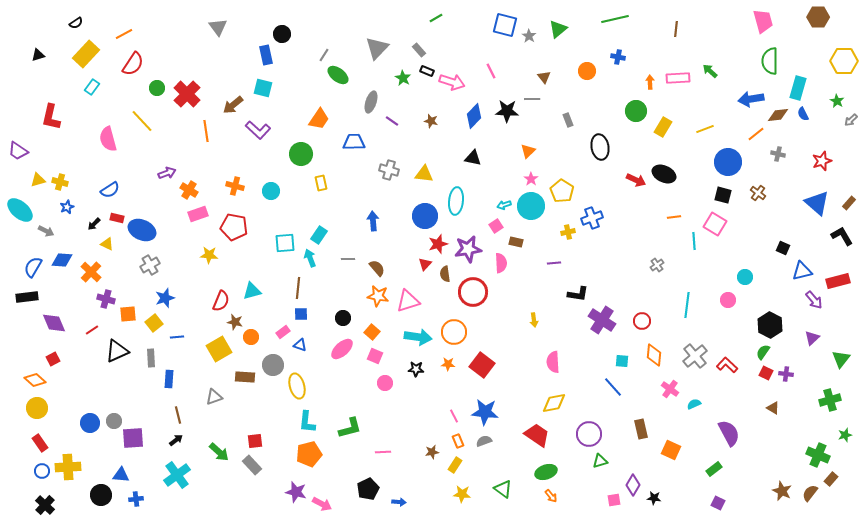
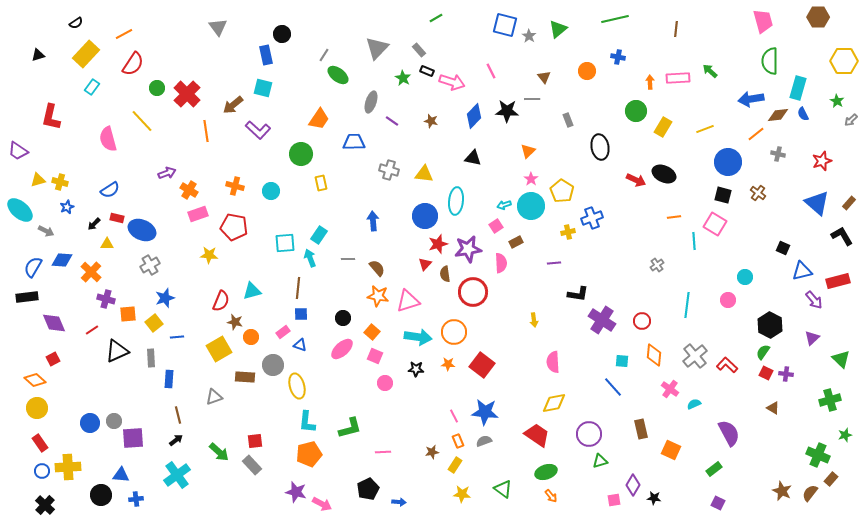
brown rectangle at (516, 242): rotated 40 degrees counterclockwise
yellow triangle at (107, 244): rotated 24 degrees counterclockwise
green triangle at (841, 359): rotated 24 degrees counterclockwise
